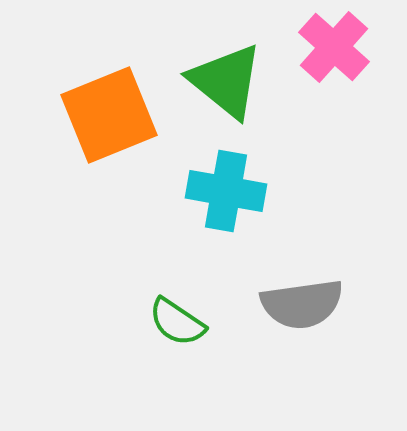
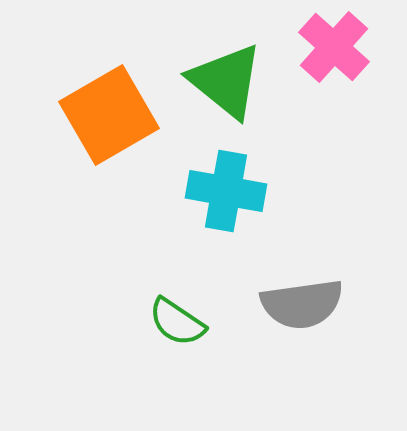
orange square: rotated 8 degrees counterclockwise
